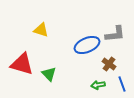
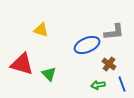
gray L-shape: moved 1 px left, 2 px up
